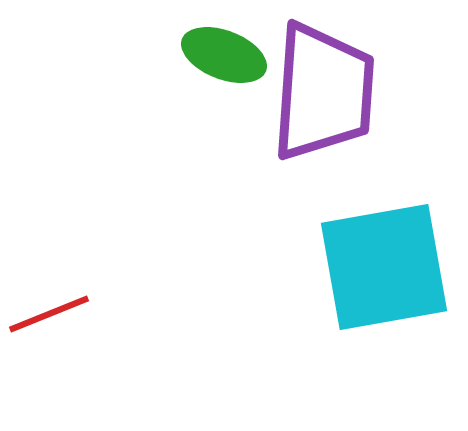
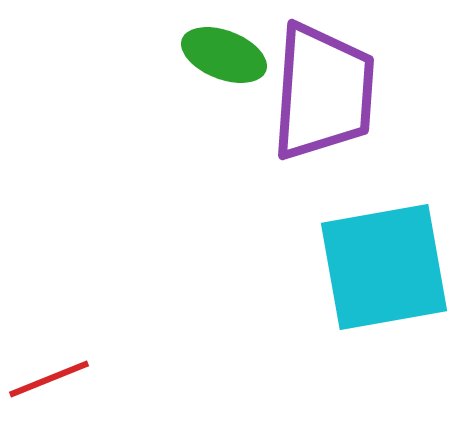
red line: moved 65 px down
